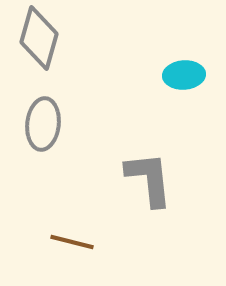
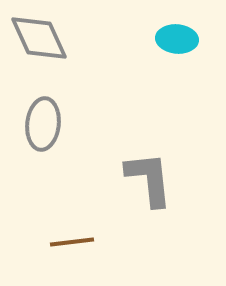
gray diamond: rotated 40 degrees counterclockwise
cyan ellipse: moved 7 px left, 36 px up; rotated 9 degrees clockwise
brown line: rotated 21 degrees counterclockwise
